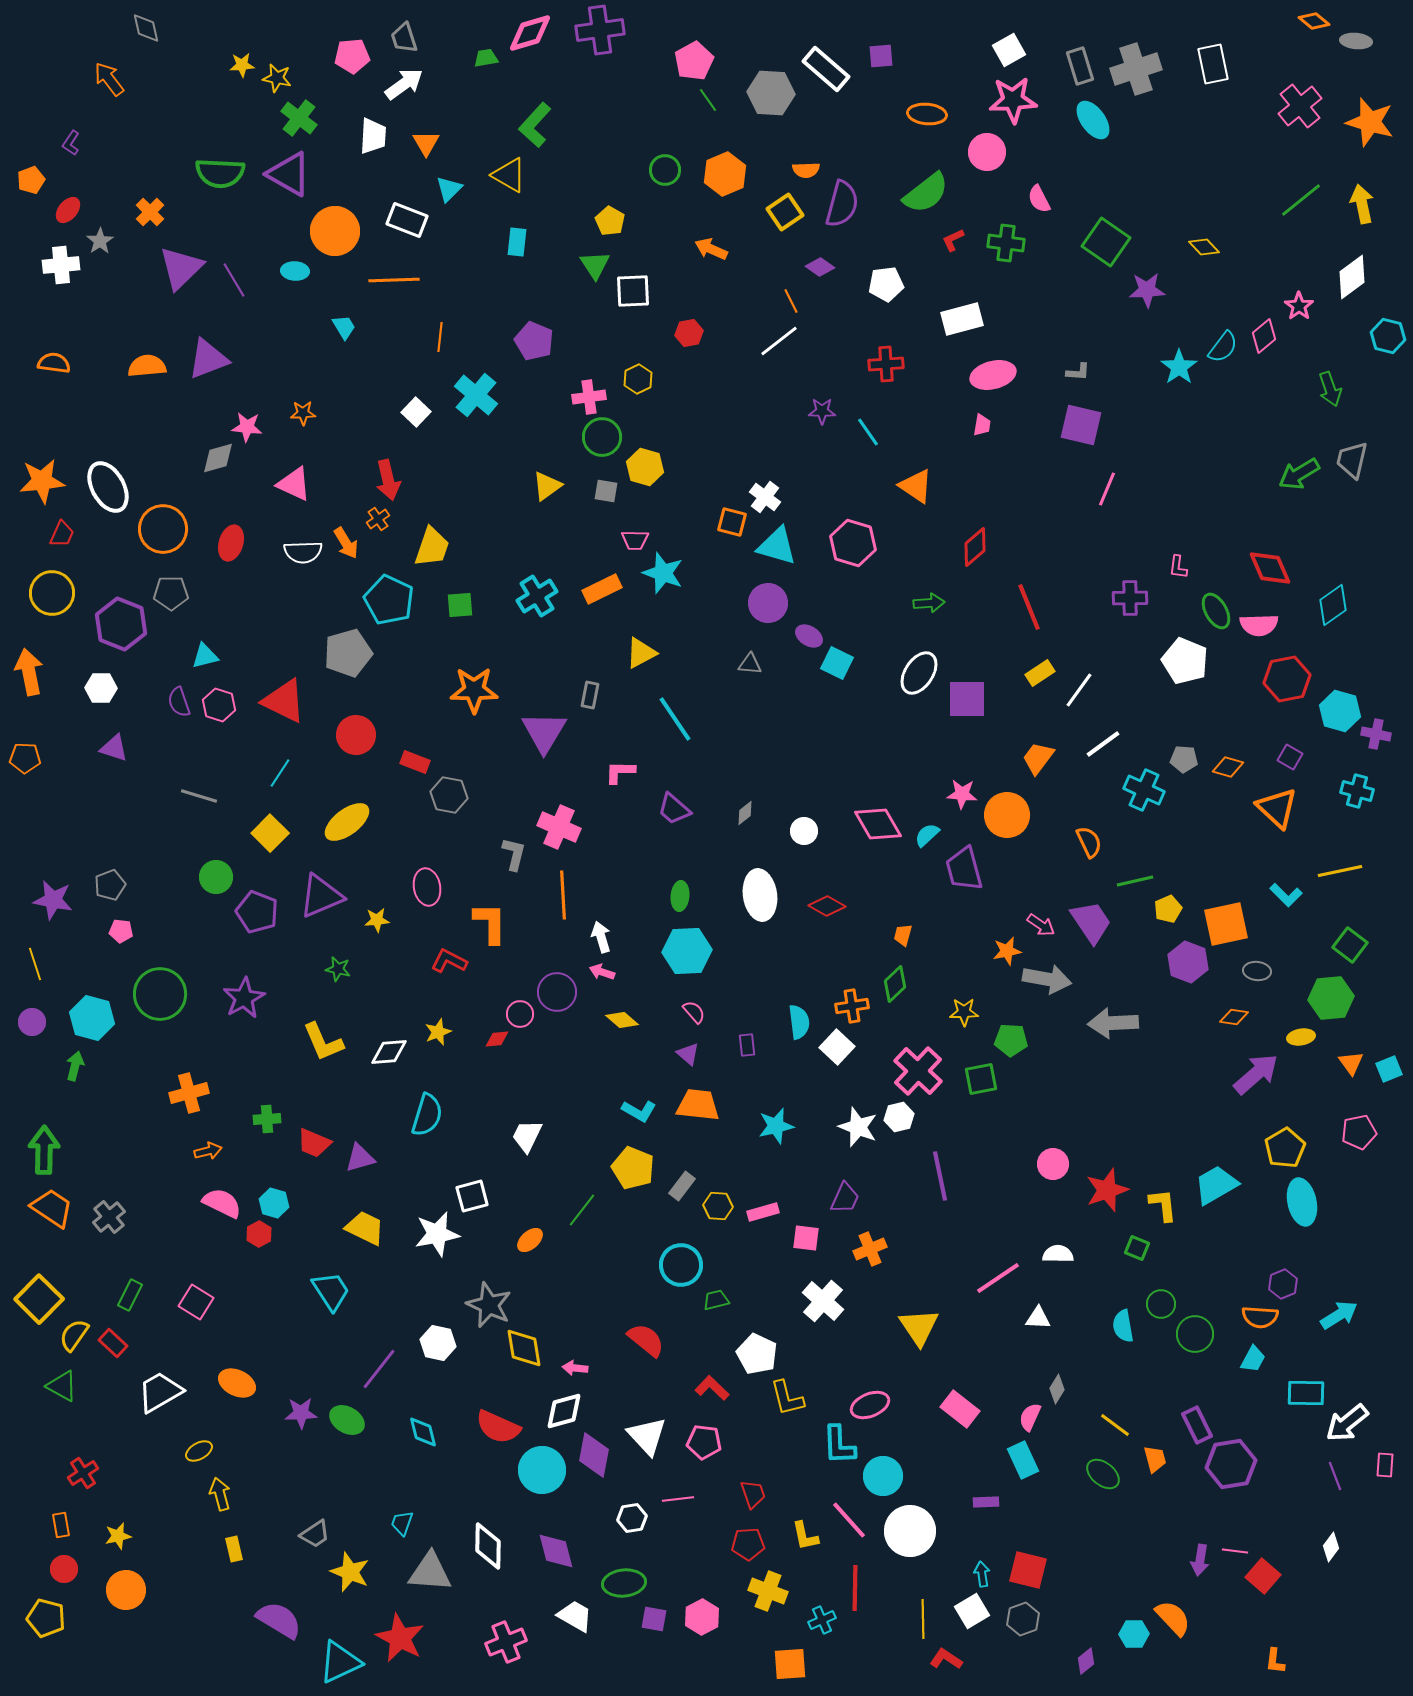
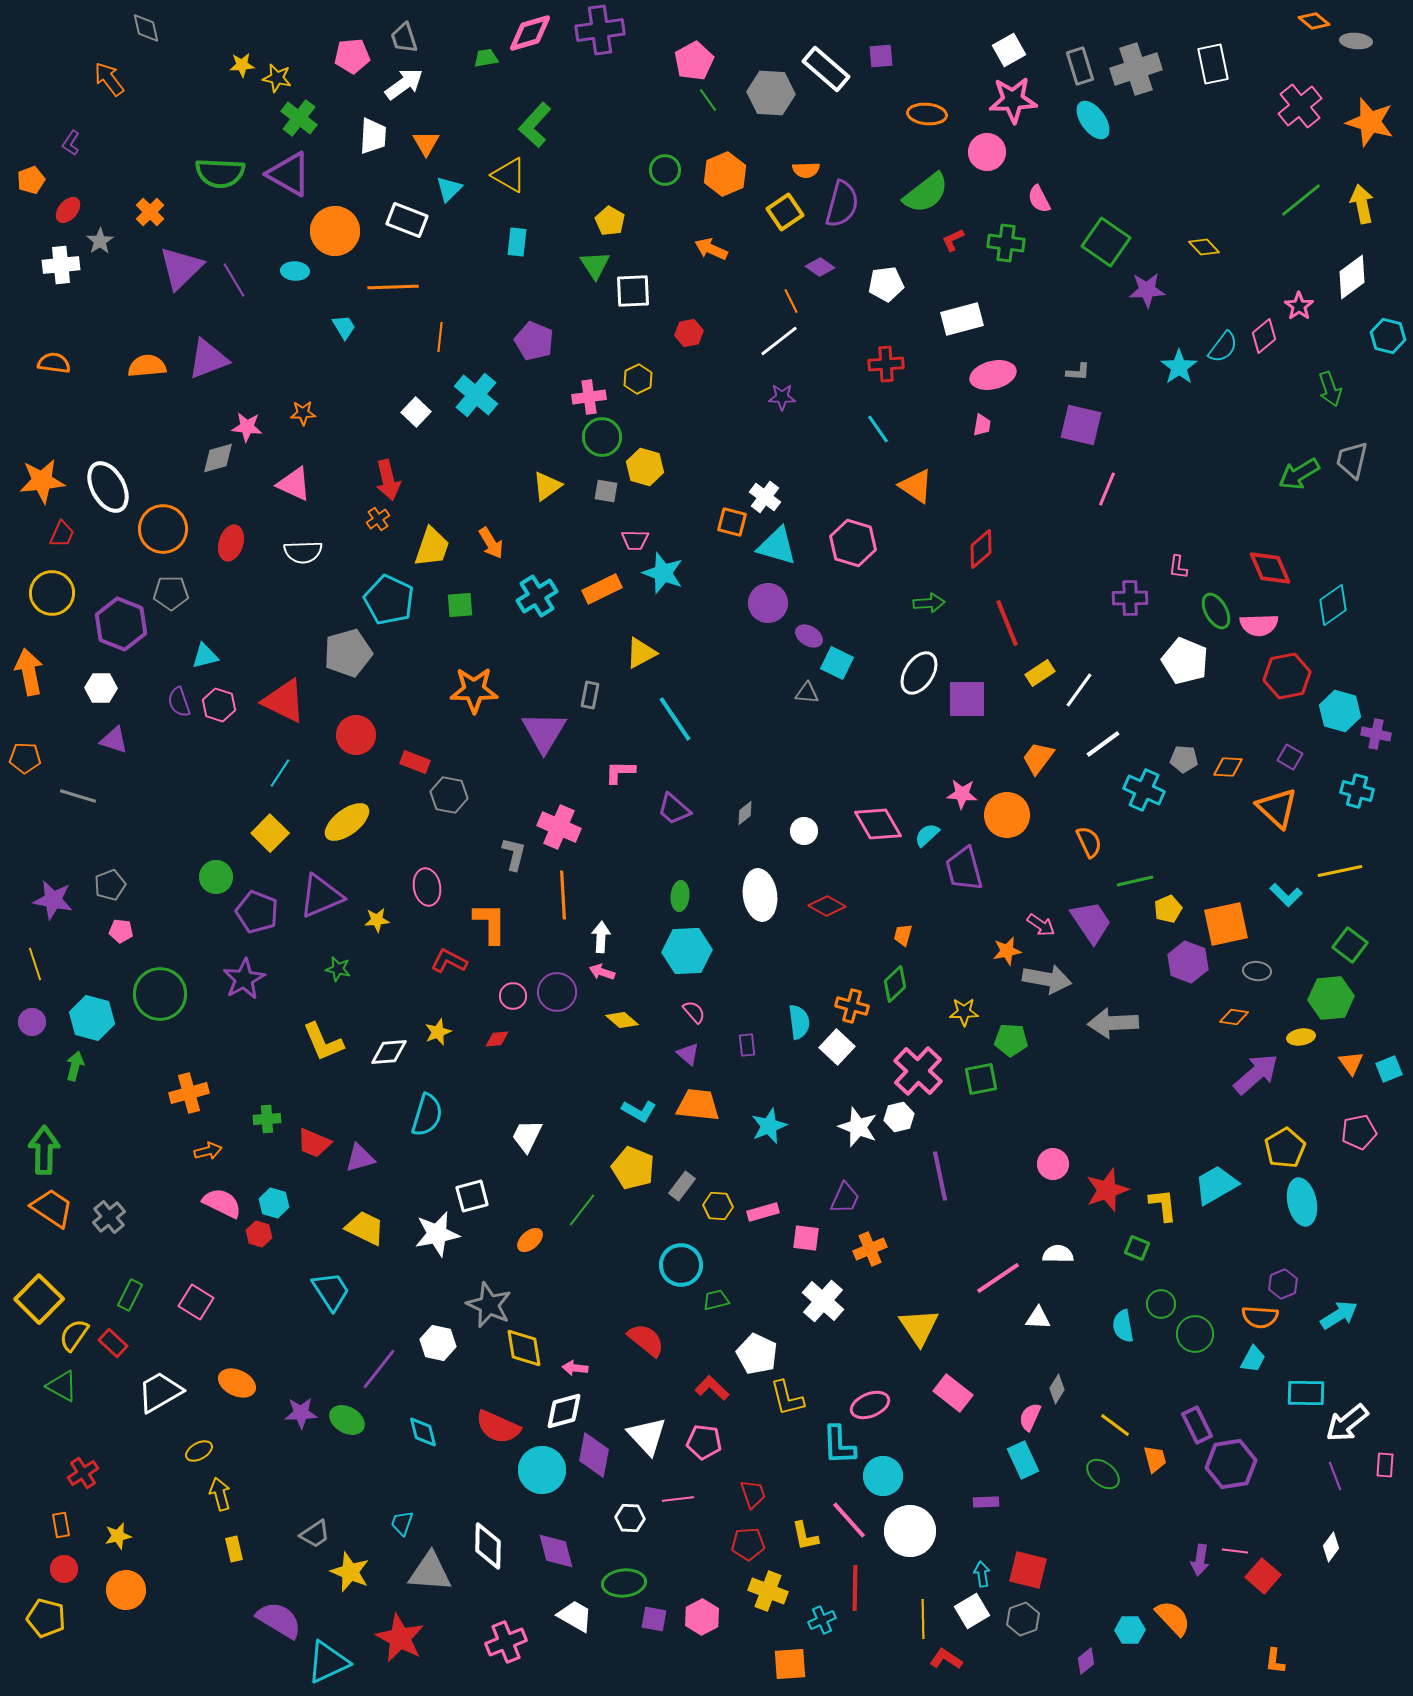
orange line at (394, 280): moved 1 px left, 7 px down
purple star at (822, 411): moved 40 px left, 14 px up
cyan line at (868, 432): moved 10 px right, 3 px up
orange arrow at (346, 543): moved 145 px right
red diamond at (975, 547): moved 6 px right, 2 px down
red line at (1029, 607): moved 22 px left, 16 px down
gray triangle at (750, 664): moved 57 px right, 29 px down
red hexagon at (1287, 679): moved 3 px up
purple triangle at (114, 748): moved 8 px up
orange diamond at (1228, 767): rotated 12 degrees counterclockwise
gray line at (199, 796): moved 121 px left
white arrow at (601, 937): rotated 20 degrees clockwise
purple star at (244, 998): moved 19 px up
orange cross at (852, 1006): rotated 24 degrees clockwise
pink circle at (520, 1014): moved 7 px left, 18 px up
cyan star at (776, 1126): moved 7 px left; rotated 9 degrees counterclockwise
red hexagon at (259, 1234): rotated 15 degrees counterclockwise
pink rectangle at (960, 1409): moved 7 px left, 16 px up
white hexagon at (632, 1518): moved 2 px left; rotated 12 degrees clockwise
cyan hexagon at (1134, 1634): moved 4 px left, 4 px up
cyan triangle at (340, 1662): moved 12 px left
